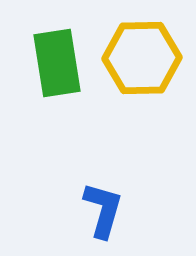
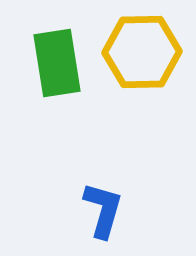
yellow hexagon: moved 6 px up
